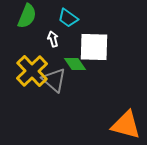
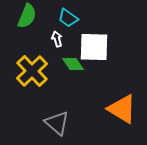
white arrow: moved 4 px right
green diamond: moved 2 px left
gray triangle: moved 3 px right, 43 px down
orange triangle: moved 4 px left, 16 px up; rotated 16 degrees clockwise
